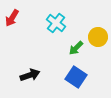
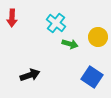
red arrow: rotated 30 degrees counterclockwise
green arrow: moved 6 px left, 4 px up; rotated 119 degrees counterclockwise
blue square: moved 16 px right
